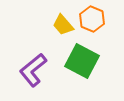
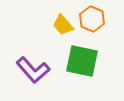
green square: rotated 16 degrees counterclockwise
purple L-shape: rotated 92 degrees counterclockwise
